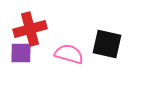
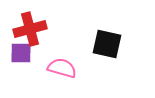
pink semicircle: moved 7 px left, 14 px down
